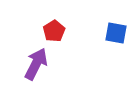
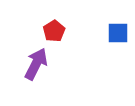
blue square: moved 2 px right; rotated 10 degrees counterclockwise
